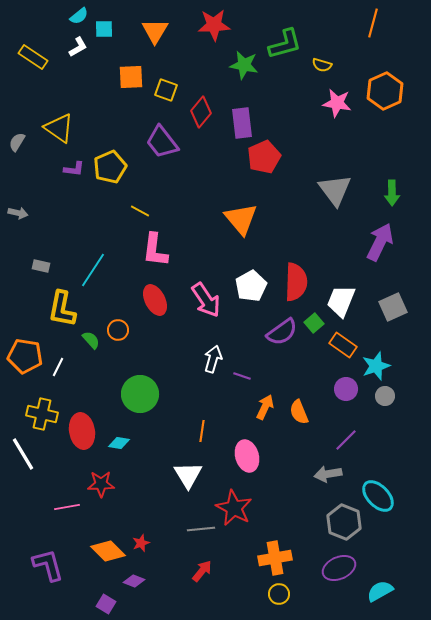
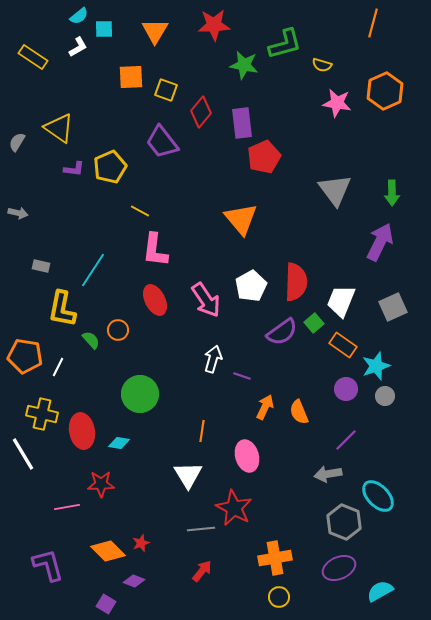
yellow circle at (279, 594): moved 3 px down
